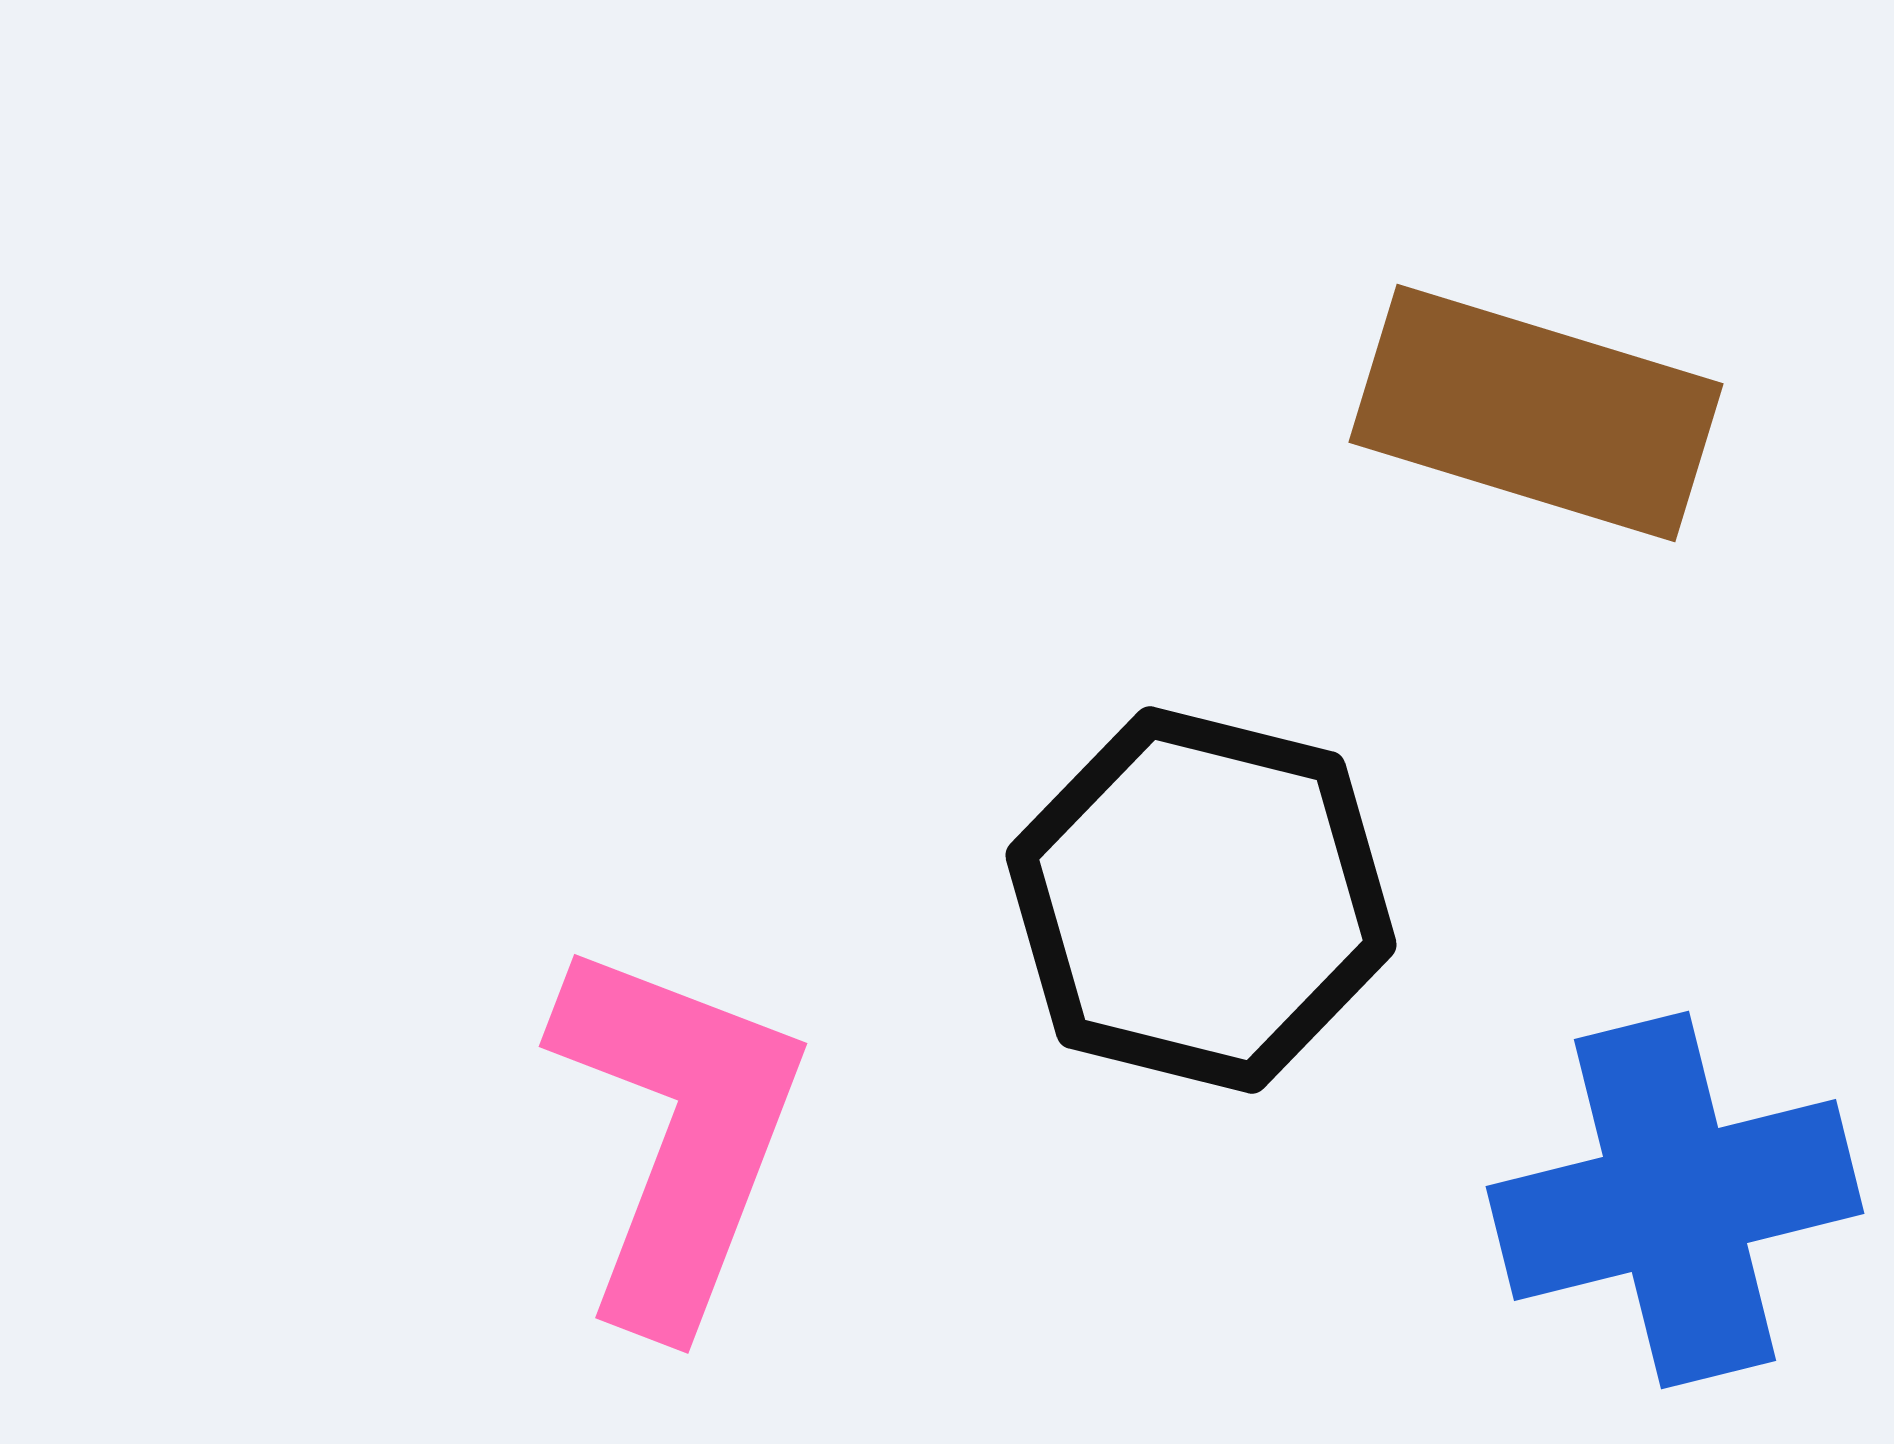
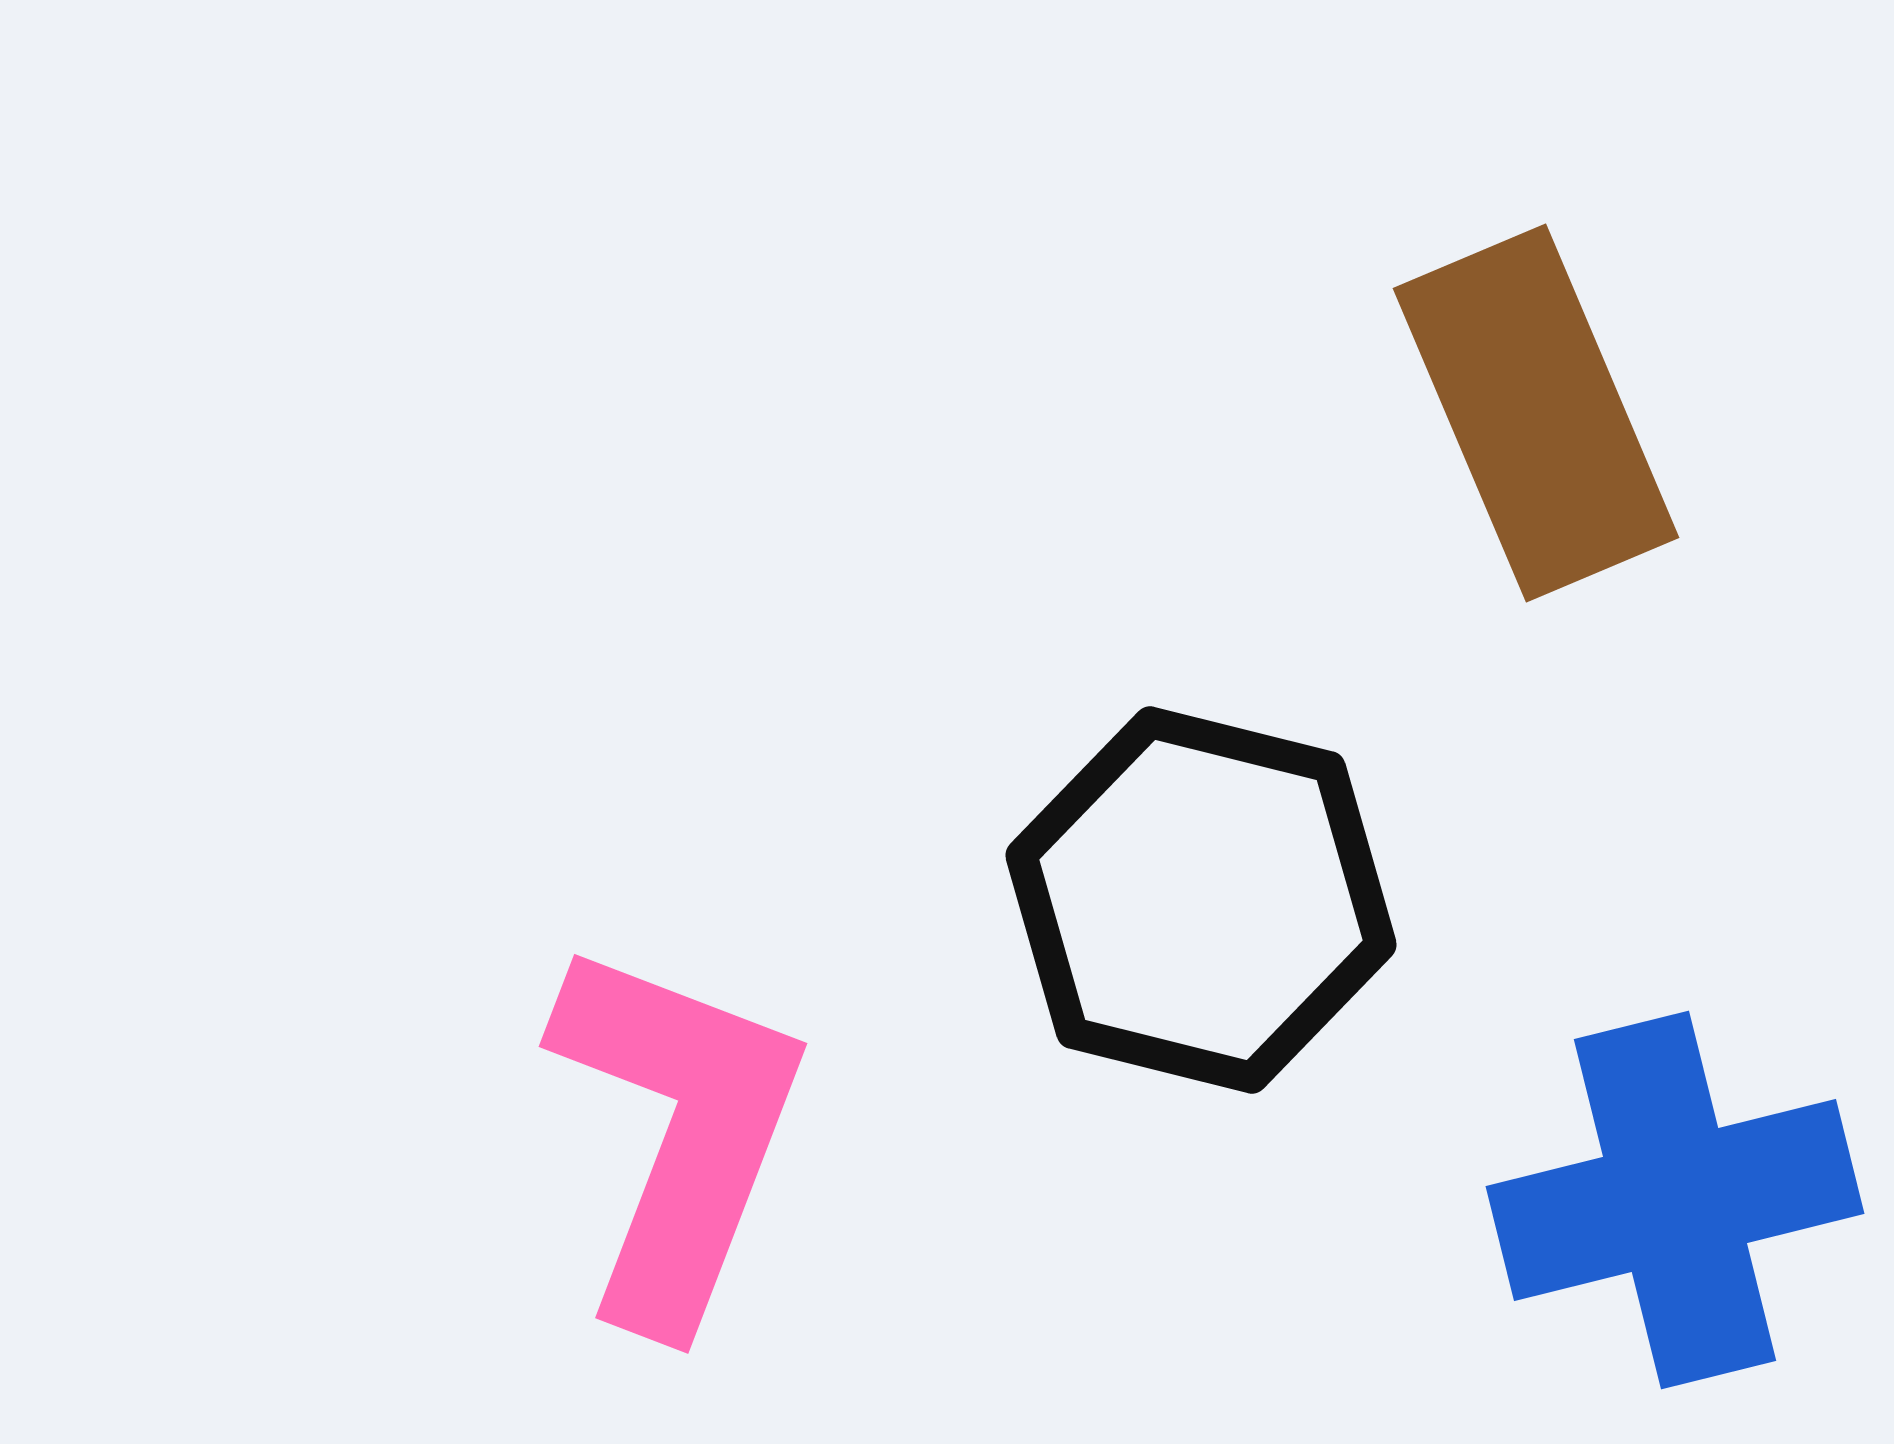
brown rectangle: rotated 50 degrees clockwise
